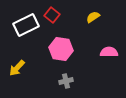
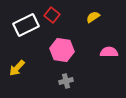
pink hexagon: moved 1 px right, 1 px down
